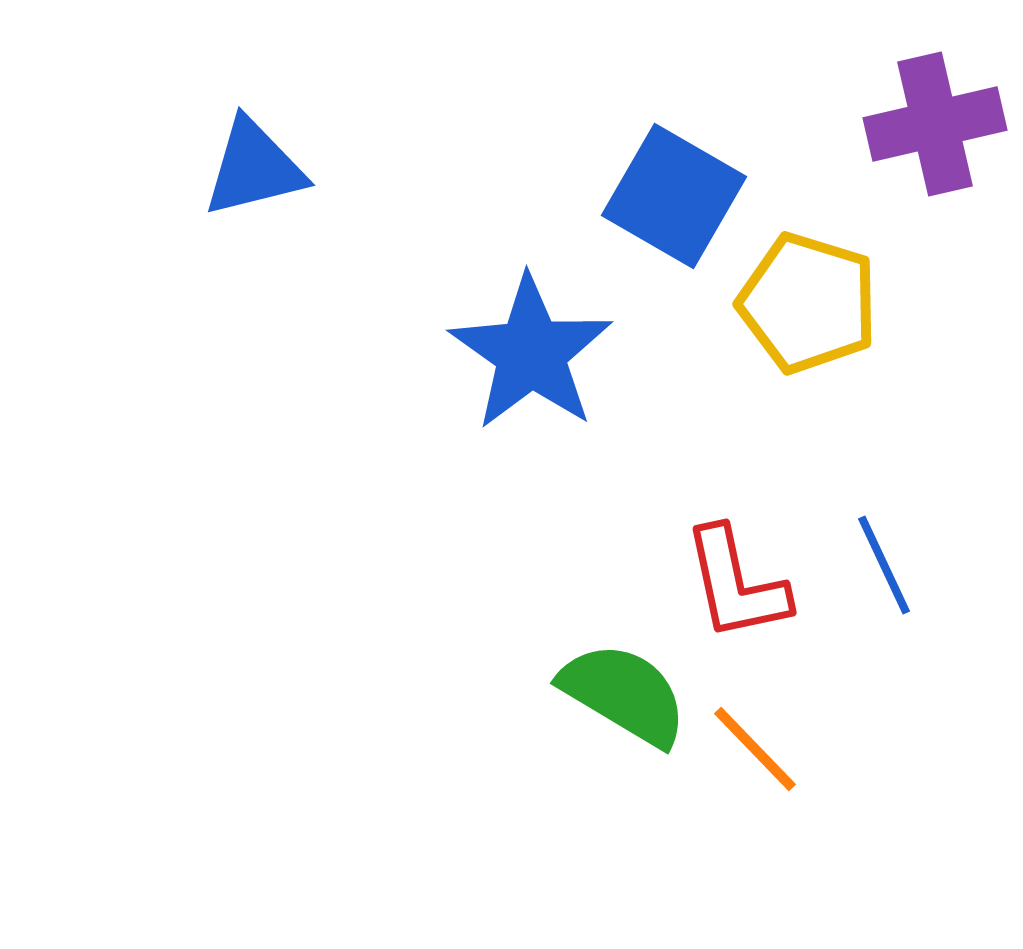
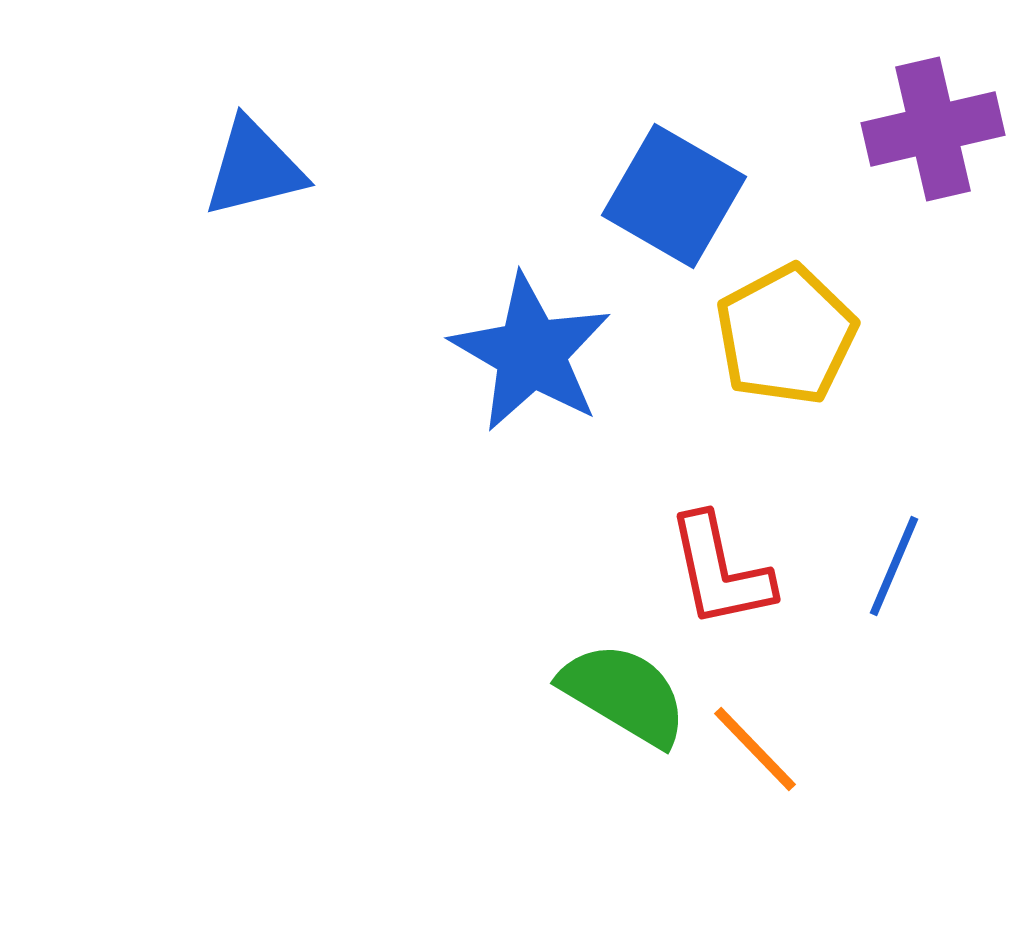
purple cross: moved 2 px left, 5 px down
yellow pentagon: moved 22 px left, 32 px down; rotated 27 degrees clockwise
blue star: rotated 5 degrees counterclockwise
blue line: moved 10 px right, 1 px down; rotated 48 degrees clockwise
red L-shape: moved 16 px left, 13 px up
